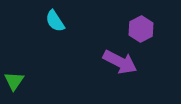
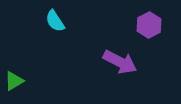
purple hexagon: moved 8 px right, 4 px up
green triangle: rotated 25 degrees clockwise
